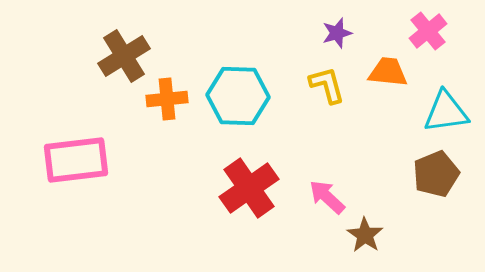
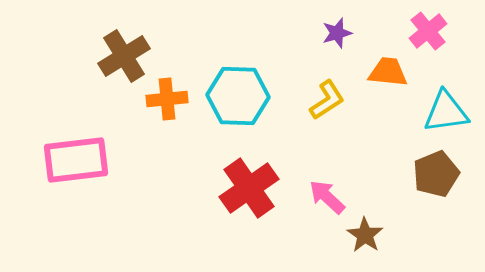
yellow L-shape: moved 15 px down; rotated 72 degrees clockwise
